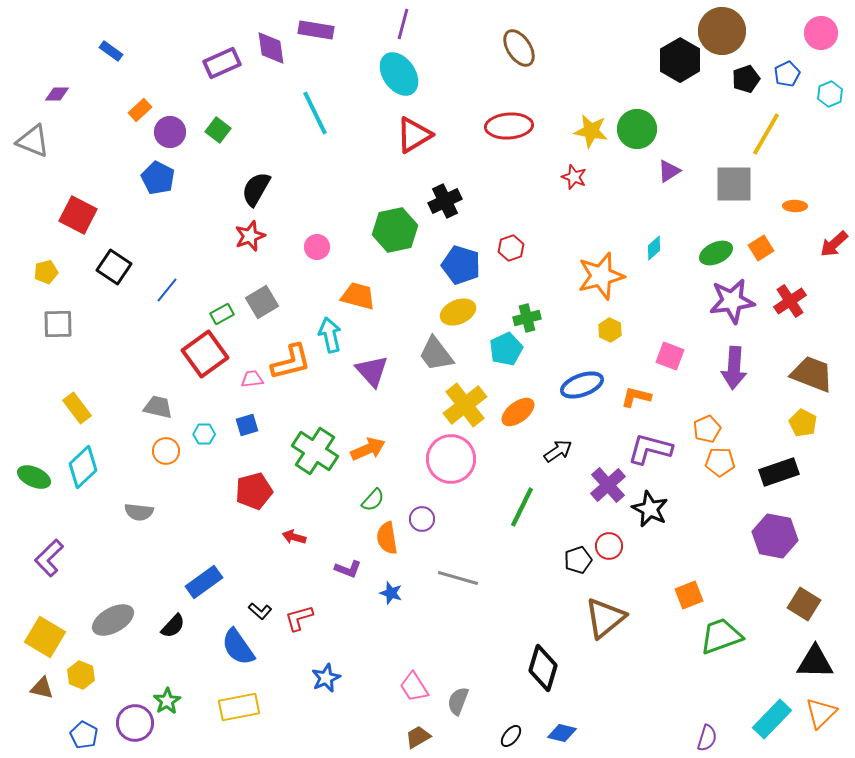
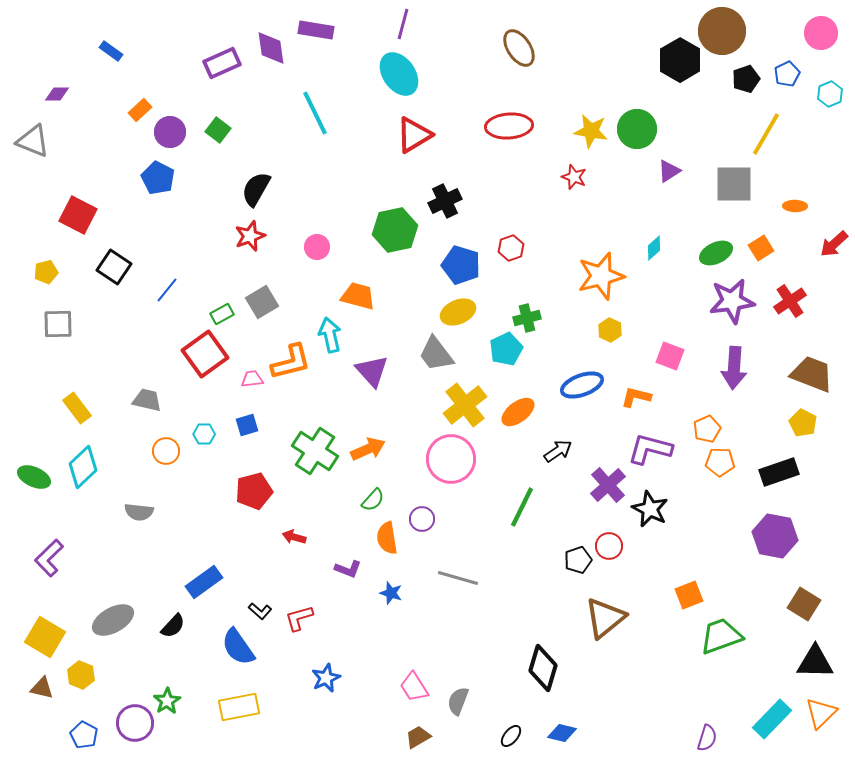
gray trapezoid at (158, 407): moved 11 px left, 7 px up
